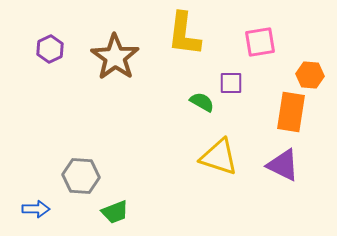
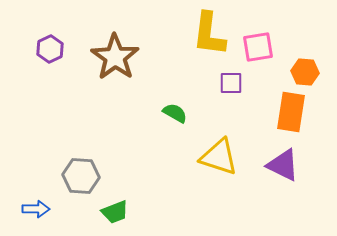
yellow L-shape: moved 25 px right
pink square: moved 2 px left, 5 px down
orange hexagon: moved 5 px left, 3 px up
green semicircle: moved 27 px left, 11 px down
